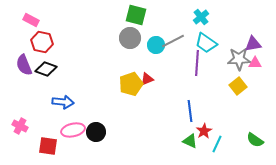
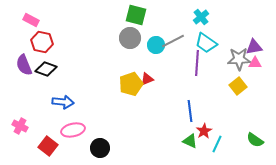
purple triangle: moved 1 px right, 3 px down
black circle: moved 4 px right, 16 px down
red square: rotated 30 degrees clockwise
